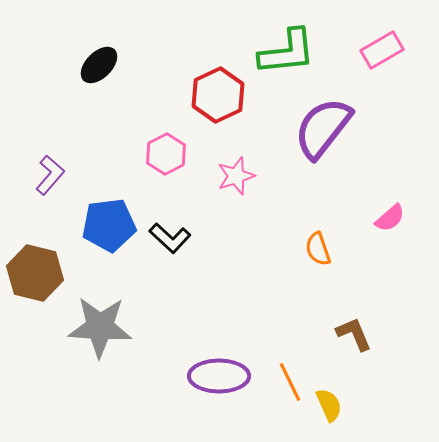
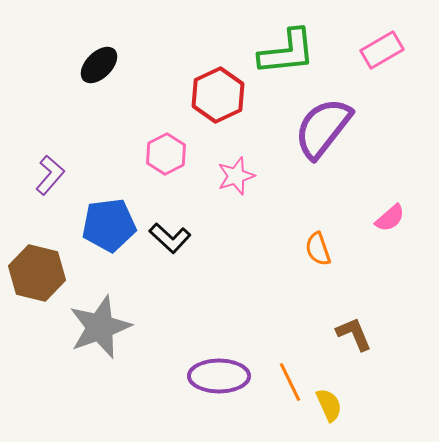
brown hexagon: moved 2 px right
gray star: rotated 24 degrees counterclockwise
